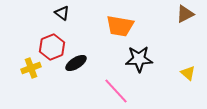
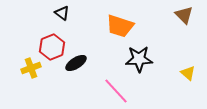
brown triangle: moved 1 px left, 1 px down; rotated 48 degrees counterclockwise
orange trapezoid: rotated 8 degrees clockwise
